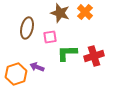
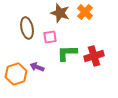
brown ellipse: rotated 25 degrees counterclockwise
